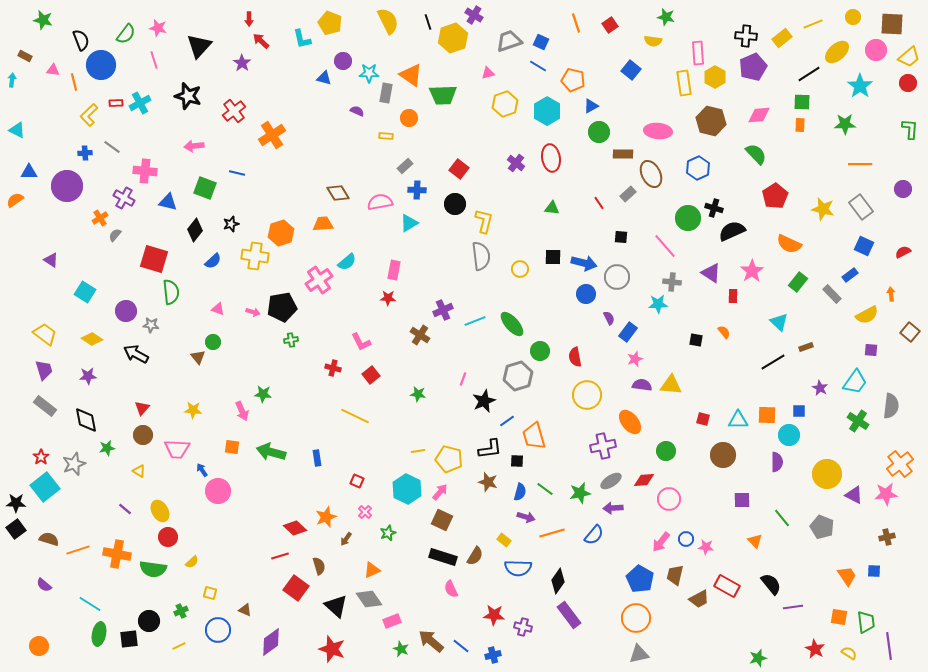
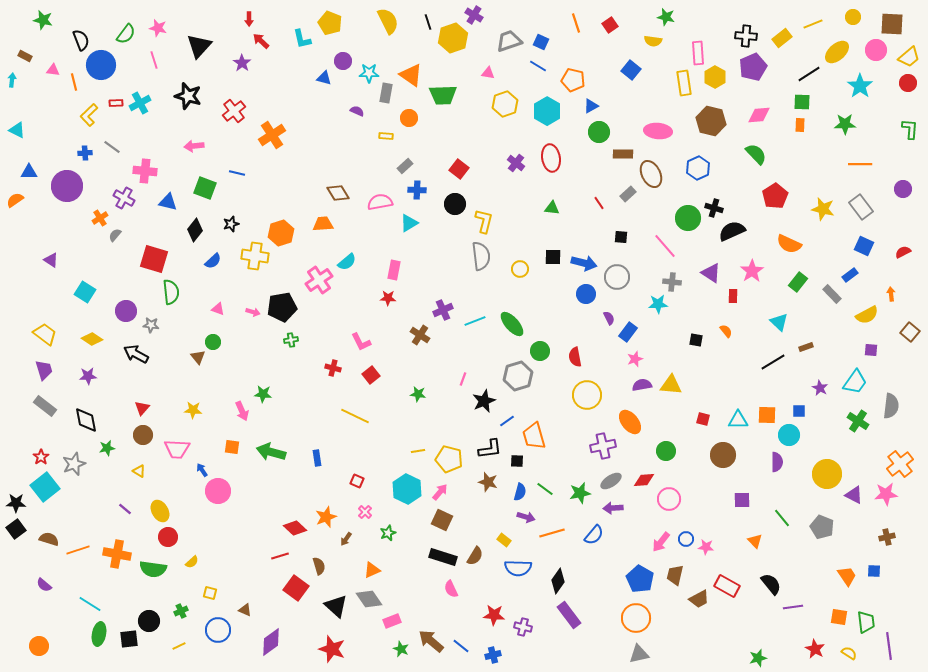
pink triangle at (488, 73): rotated 24 degrees clockwise
orange semicircle at (724, 332): moved 2 px right, 1 px up
purple semicircle at (642, 385): rotated 18 degrees counterclockwise
